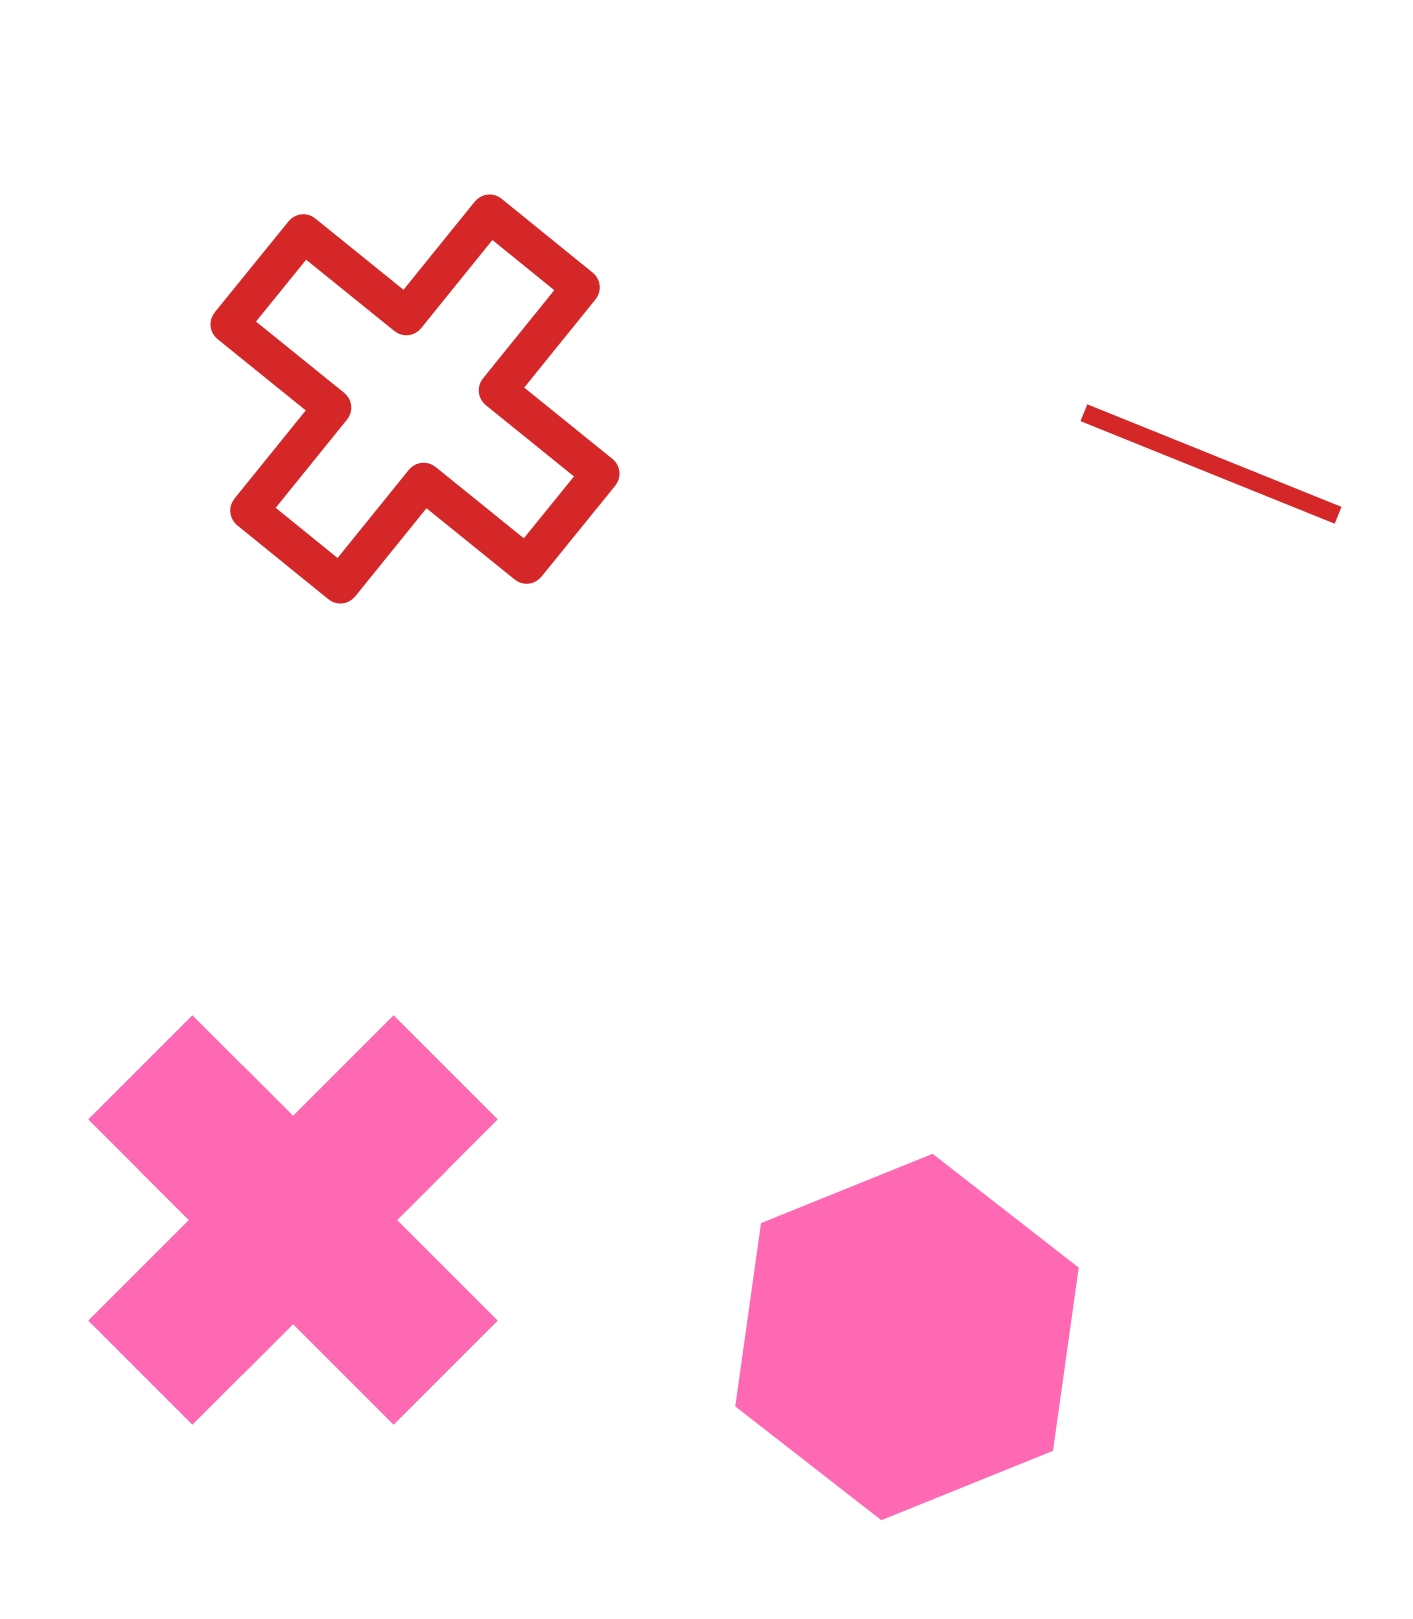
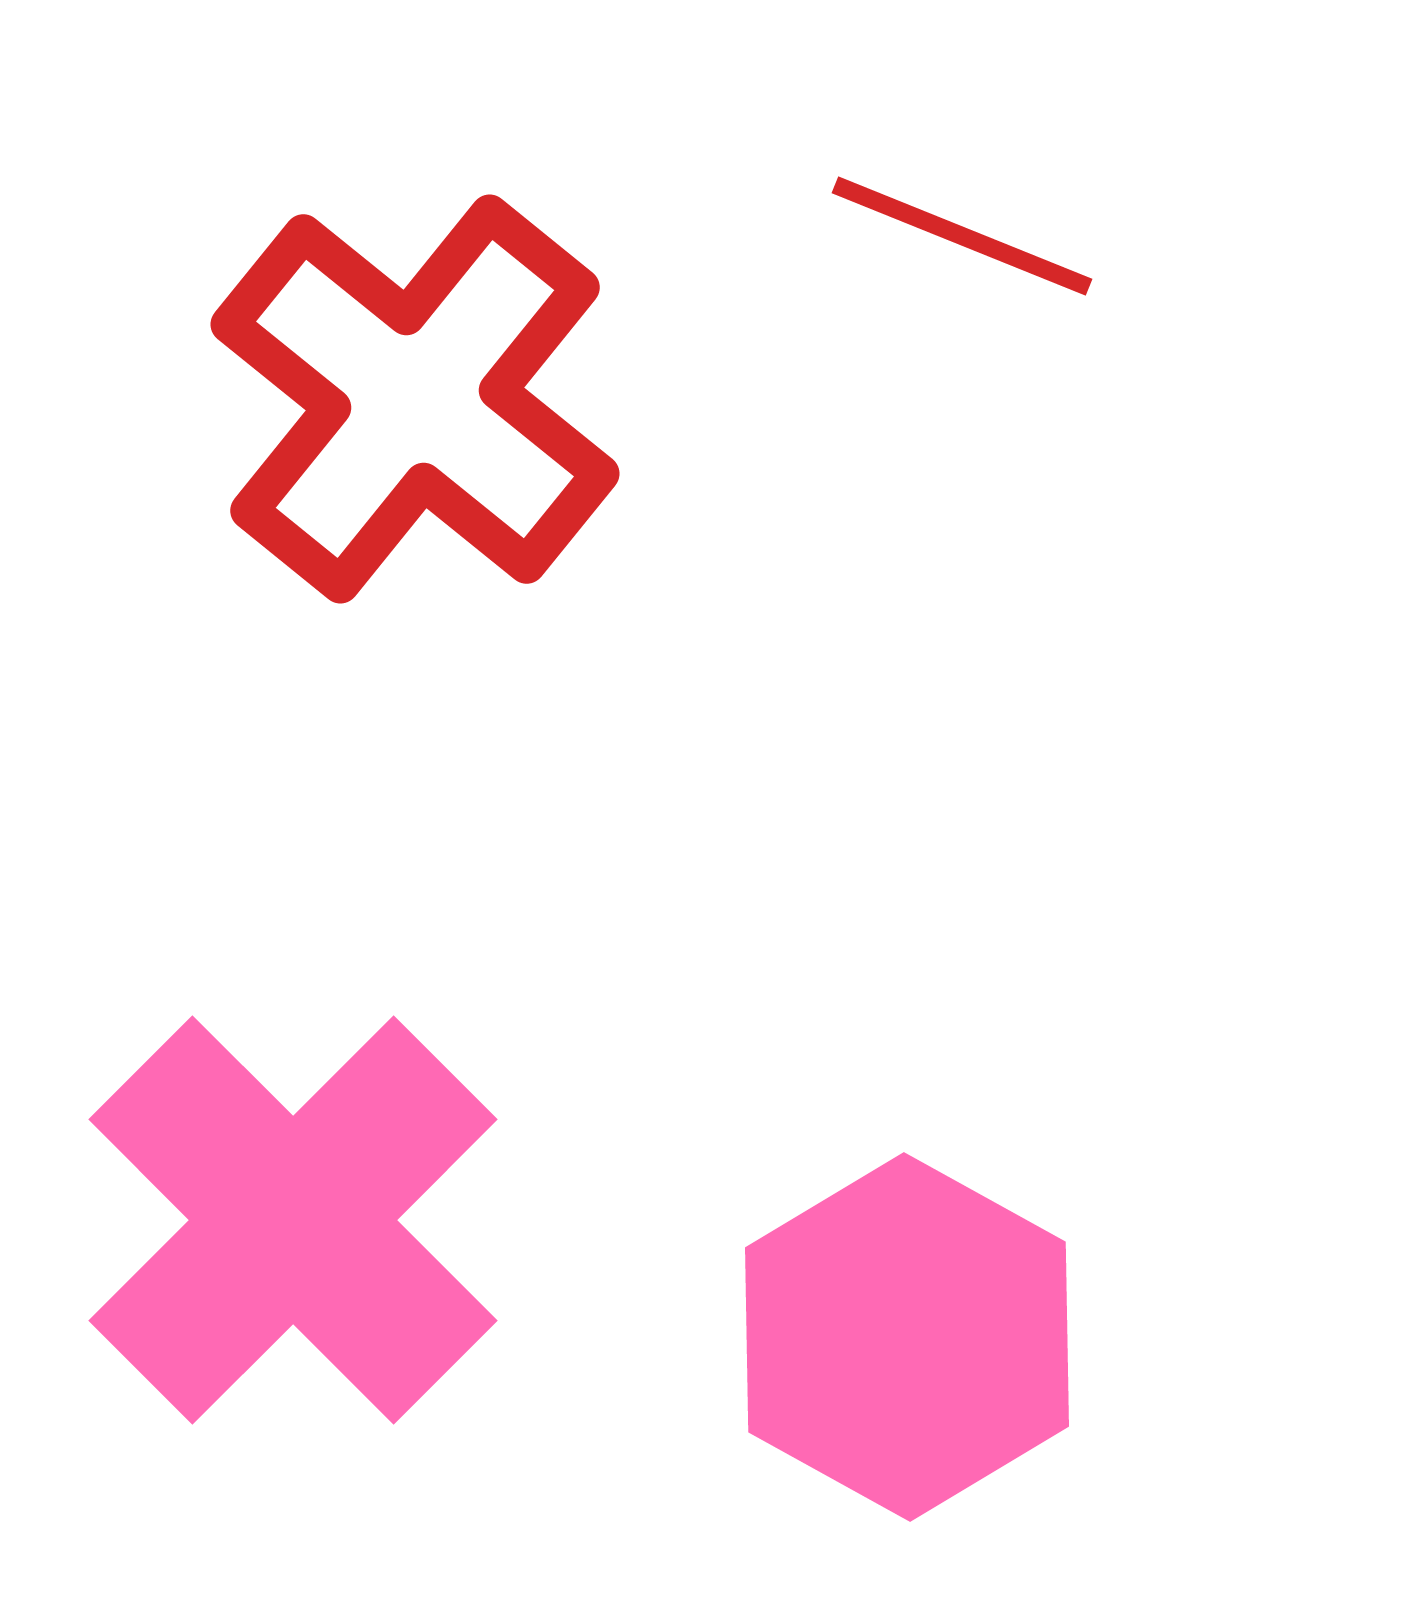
red line: moved 249 px left, 228 px up
pink hexagon: rotated 9 degrees counterclockwise
